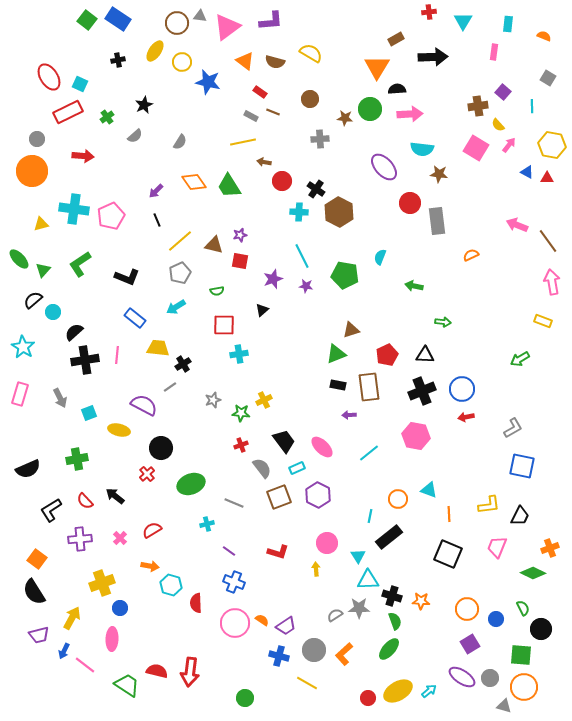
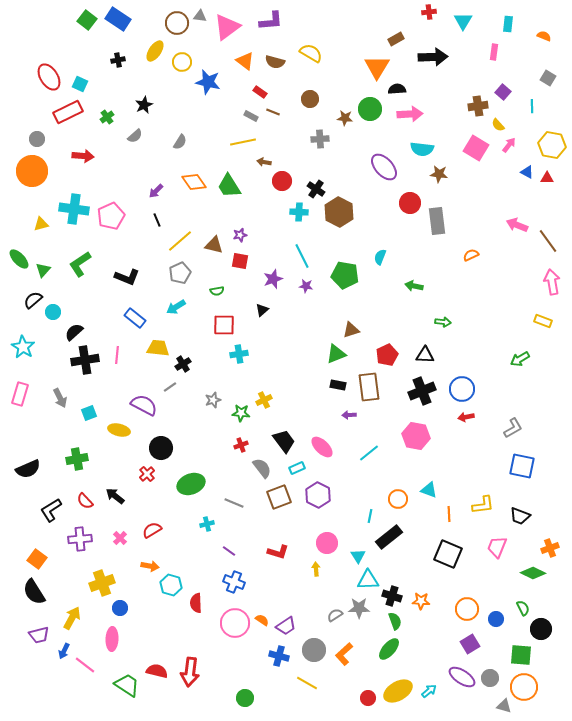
yellow L-shape at (489, 505): moved 6 px left
black trapezoid at (520, 516): rotated 85 degrees clockwise
